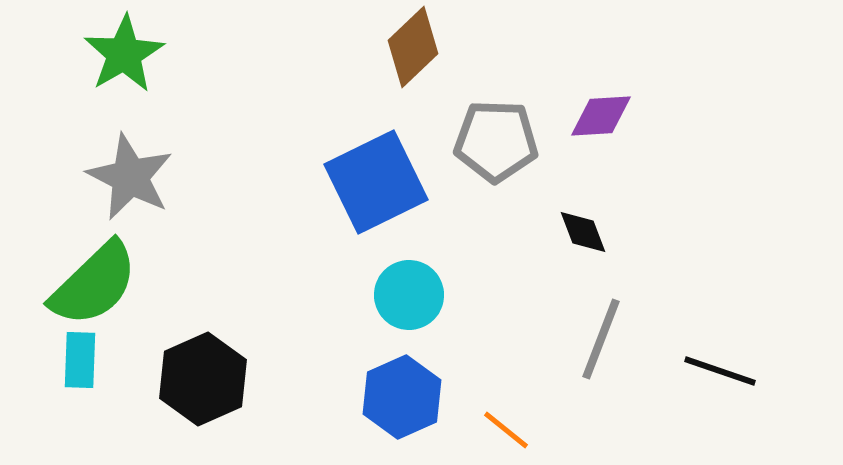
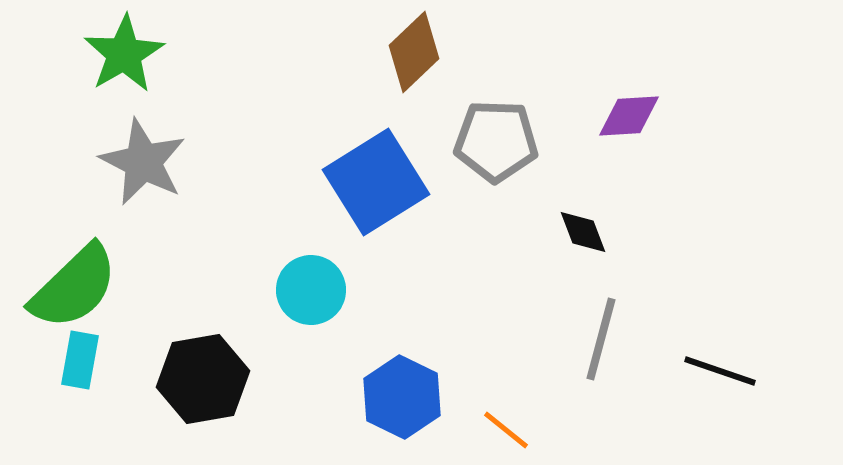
brown diamond: moved 1 px right, 5 px down
purple diamond: moved 28 px right
gray star: moved 13 px right, 15 px up
blue square: rotated 6 degrees counterclockwise
green semicircle: moved 20 px left, 3 px down
cyan circle: moved 98 px left, 5 px up
gray line: rotated 6 degrees counterclockwise
cyan rectangle: rotated 8 degrees clockwise
black hexagon: rotated 14 degrees clockwise
blue hexagon: rotated 10 degrees counterclockwise
